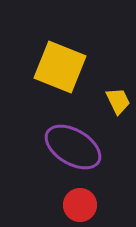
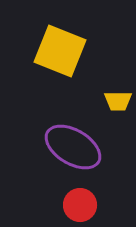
yellow square: moved 16 px up
yellow trapezoid: rotated 116 degrees clockwise
